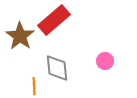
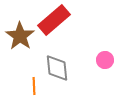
pink circle: moved 1 px up
